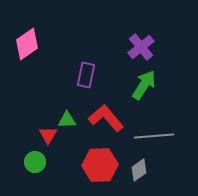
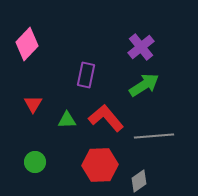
pink diamond: rotated 12 degrees counterclockwise
green arrow: rotated 24 degrees clockwise
red triangle: moved 15 px left, 31 px up
gray diamond: moved 11 px down
